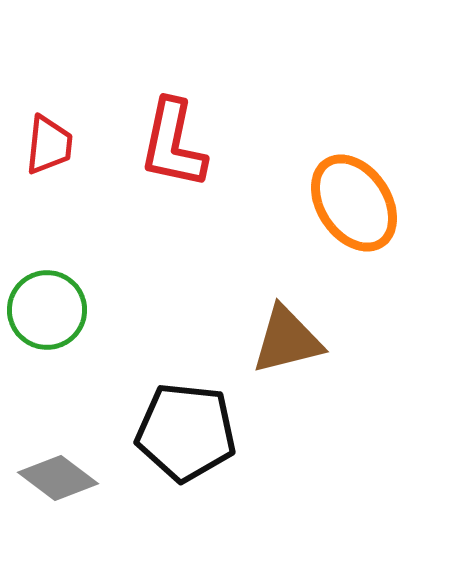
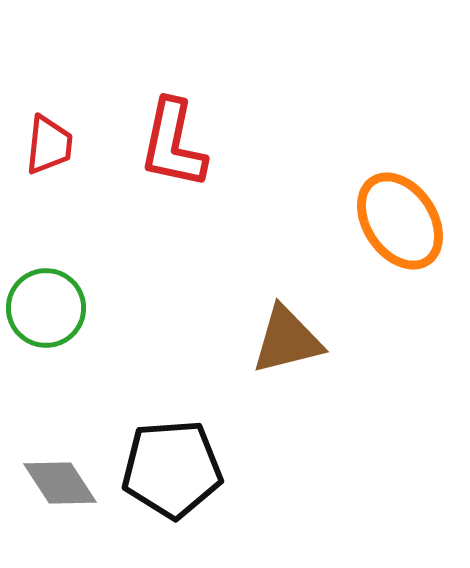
orange ellipse: moved 46 px right, 18 px down
green circle: moved 1 px left, 2 px up
black pentagon: moved 14 px left, 37 px down; rotated 10 degrees counterclockwise
gray diamond: moved 2 px right, 5 px down; rotated 20 degrees clockwise
